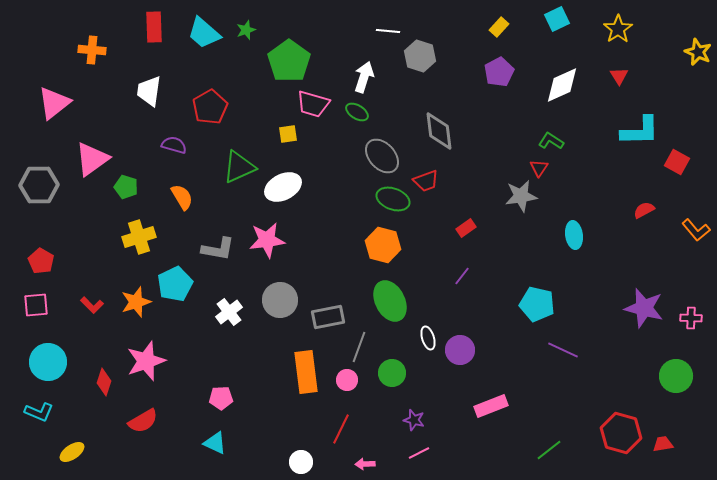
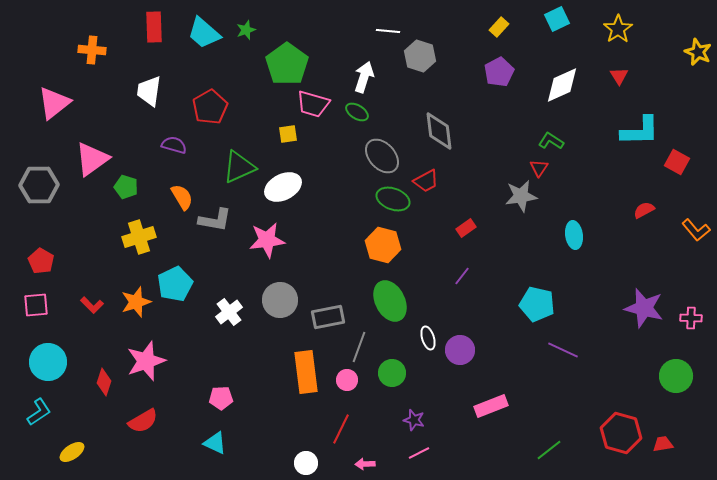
green pentagon at (289, 61): moved 2 px left, 3 px down
red trapezoid at (426, 181): rotated 8 degrees counterclockwise
gray L-shape at (218, 249): moved 3 px left, 29 px up
cyan L-shape at (39, 412): rotated 56 degrees counterclockwise
white circle at (301, 462): moved 5 px right, 1 px down
